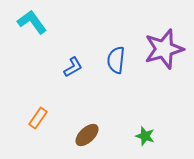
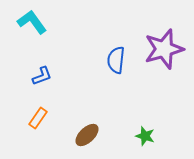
blue L-shape: moved 31 px left, 9 px down; rotated 10 degrees clockwise
